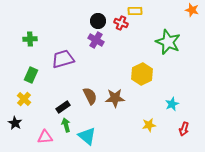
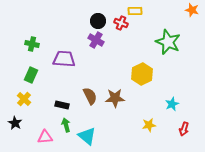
green cross: moved 2 px right, 5 px down; rotated 16 degrees clockwise
purple trapezoid: moved 1 px right; rotated 20 degrees clockwise
black rectangle: moved 1 px left, 2 px up; rotated 48 degrees clockwise
